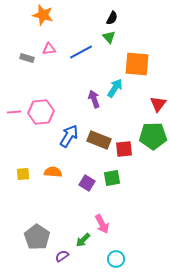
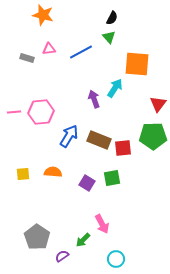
red square: moved 1 px left, 1 px up
